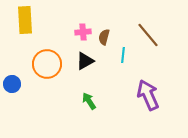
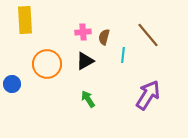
purple arrow: rotated 56 degrees clockwise
green arrow: moved 1 px left, 2 px up
